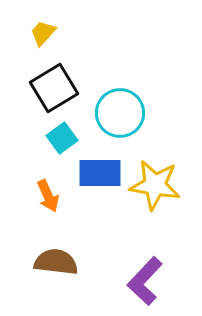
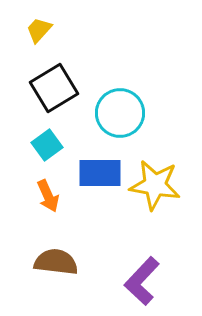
yellow trapezoid: moved 4 px left, 3 px up
cyan square: moved 15 px left, 7 px down
purple L-shape: moved 3 px left
